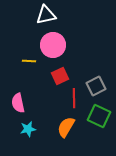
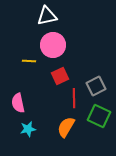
white triangle: moved 1 px right, 1 px down
